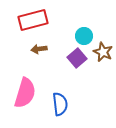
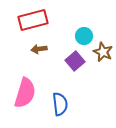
purple square: moved 2 px left, 3 px down
